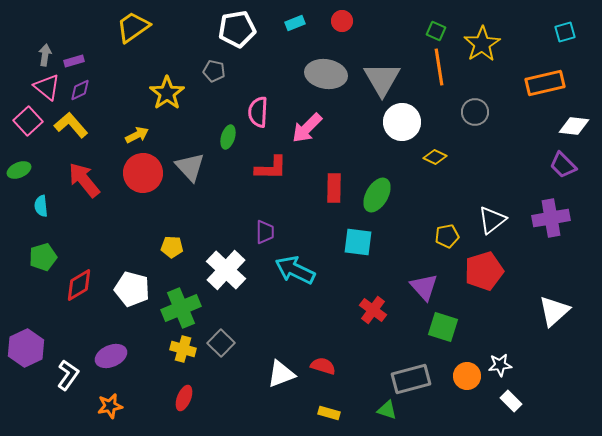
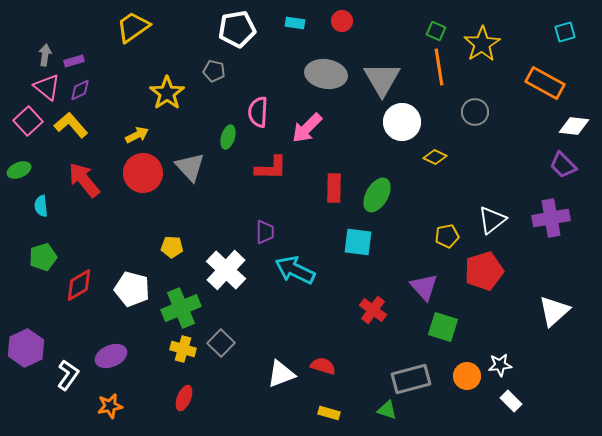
cyan rectangle at (295, 23): rotated 30 degrees clockwise
orange rectangle at (545, 83): rotated 42 degrees clockwise
